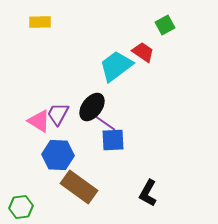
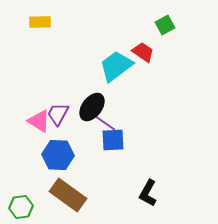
brown rectangle: moved 11 px left, 8 px down
